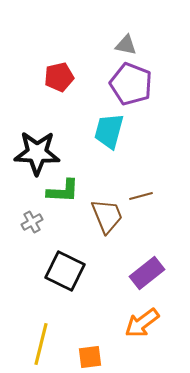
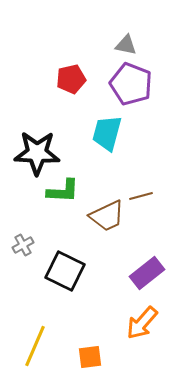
red pentagon: moved 12 px right, 2 px down
cyan trapezoid: moved 2 px left, 2 px down
brown trapezoid: rotated 87 degrees clockwise
gray cross: moved 9 px left, 23 px down
orange arrow: rotated 12 degrees counterclockwise
yellow line: moved 6 px left, 2 px down; rotated 9 degrees clockwise
